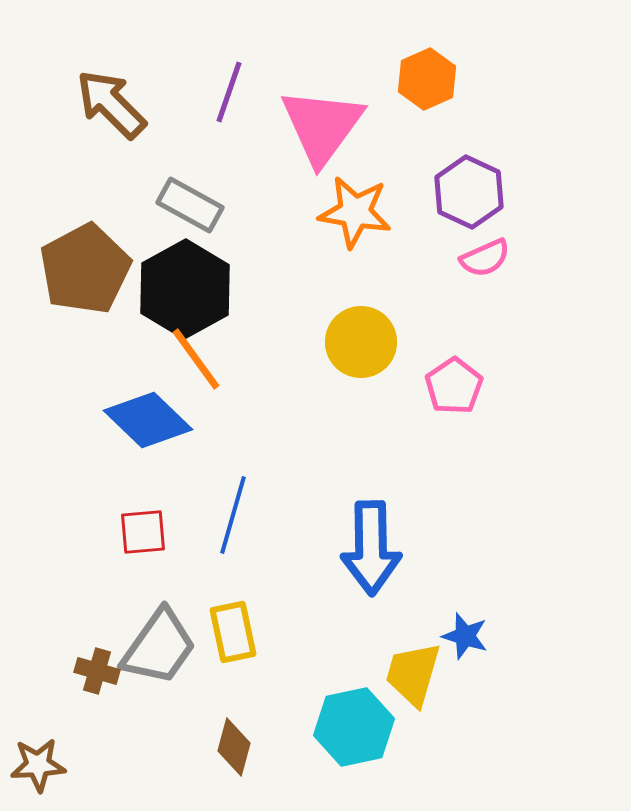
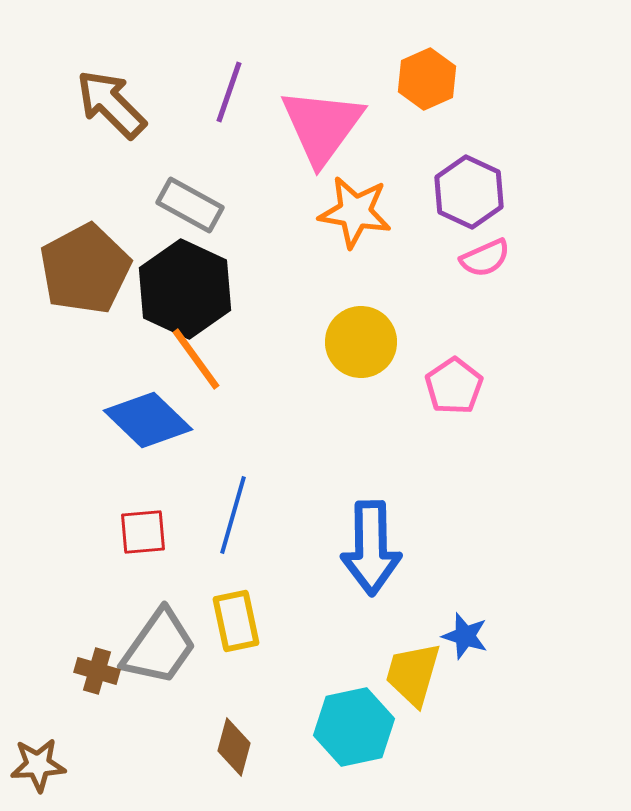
black hexagon: rotated 6 degrees counterclockwise
yellow rectangle: moved 3 px right, 11 px up
